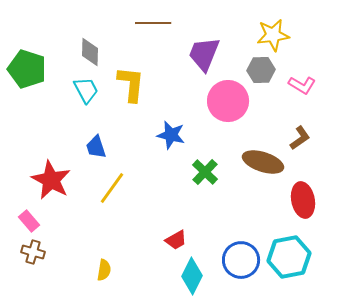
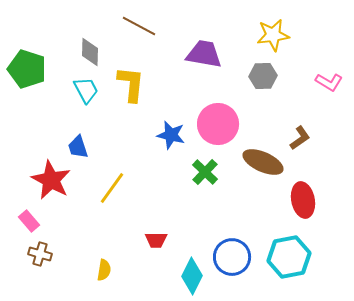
brown line: moved 14 px left, 3 px down; rotated 28 degrees clockwise
purple trapezoid: rotated 78 degrees clockwise
gray hexagon: moved 2 px right, 6 px down
pink L-shape: moved 27 px right, 3 px up
pink circle: moved 10 px left, 23 px down
blue trapezoid: moved 18 px left
brown ellipse: rotated 6 degrees clockwise
red trapezoid: moved 20 px left; rotated 30 degrees clockwise
brown cross: moved 7 px right, 2 px down
blue circle: moved 9 px left, 3 px up
